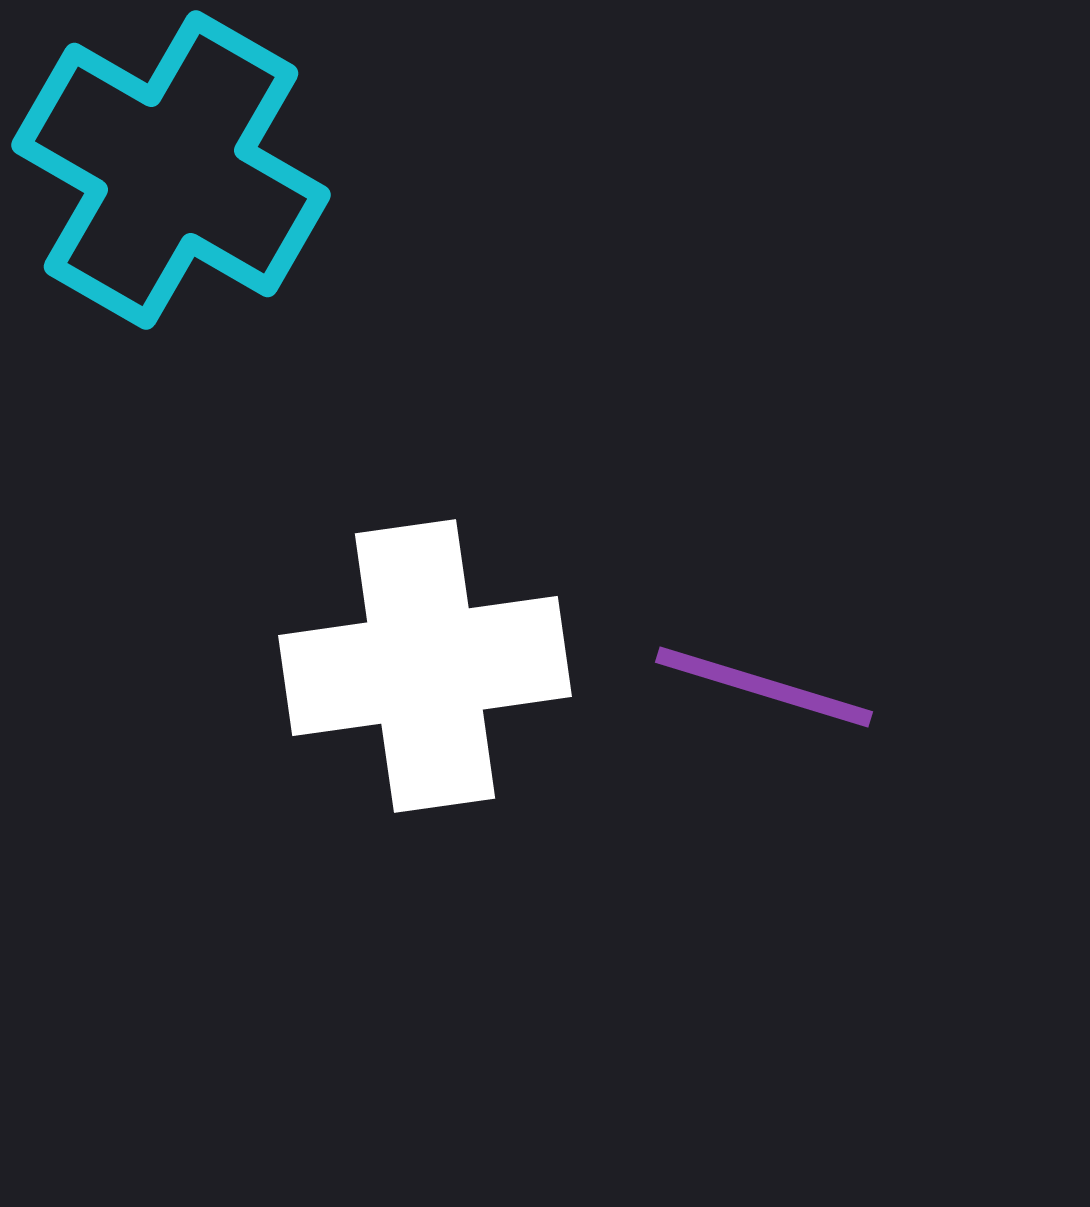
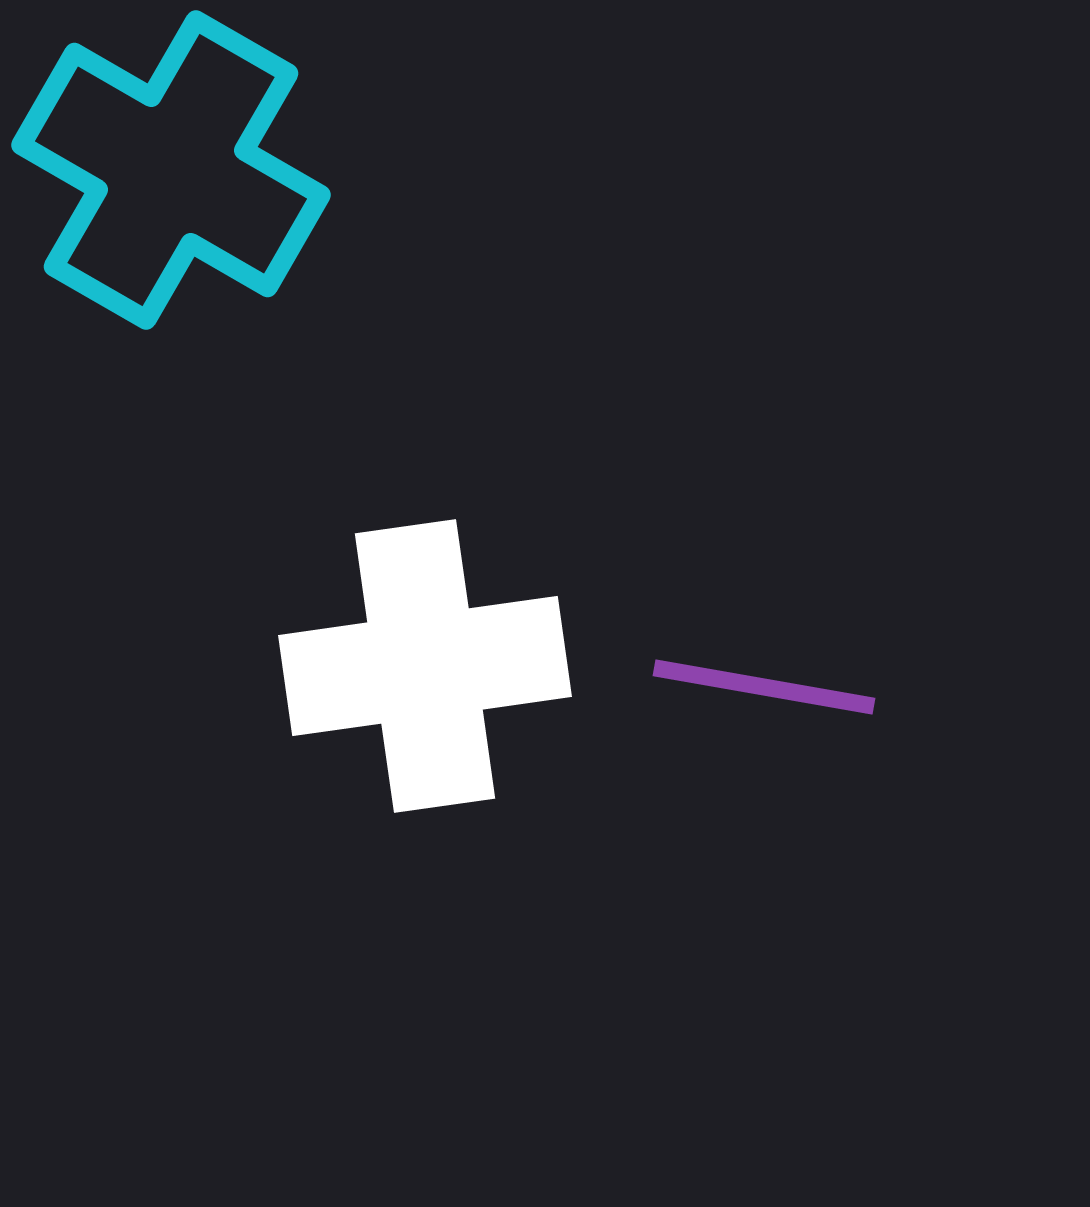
purple line: rotated 7 degrees counterclockwise
